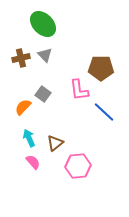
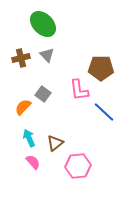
gray triangle: moved 2 px right
